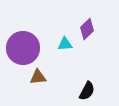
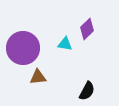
cyan triangle: rotated 14 degrees clockwise
